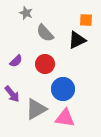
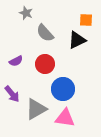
purple semicircle: rotated 16 degrees clockwise
